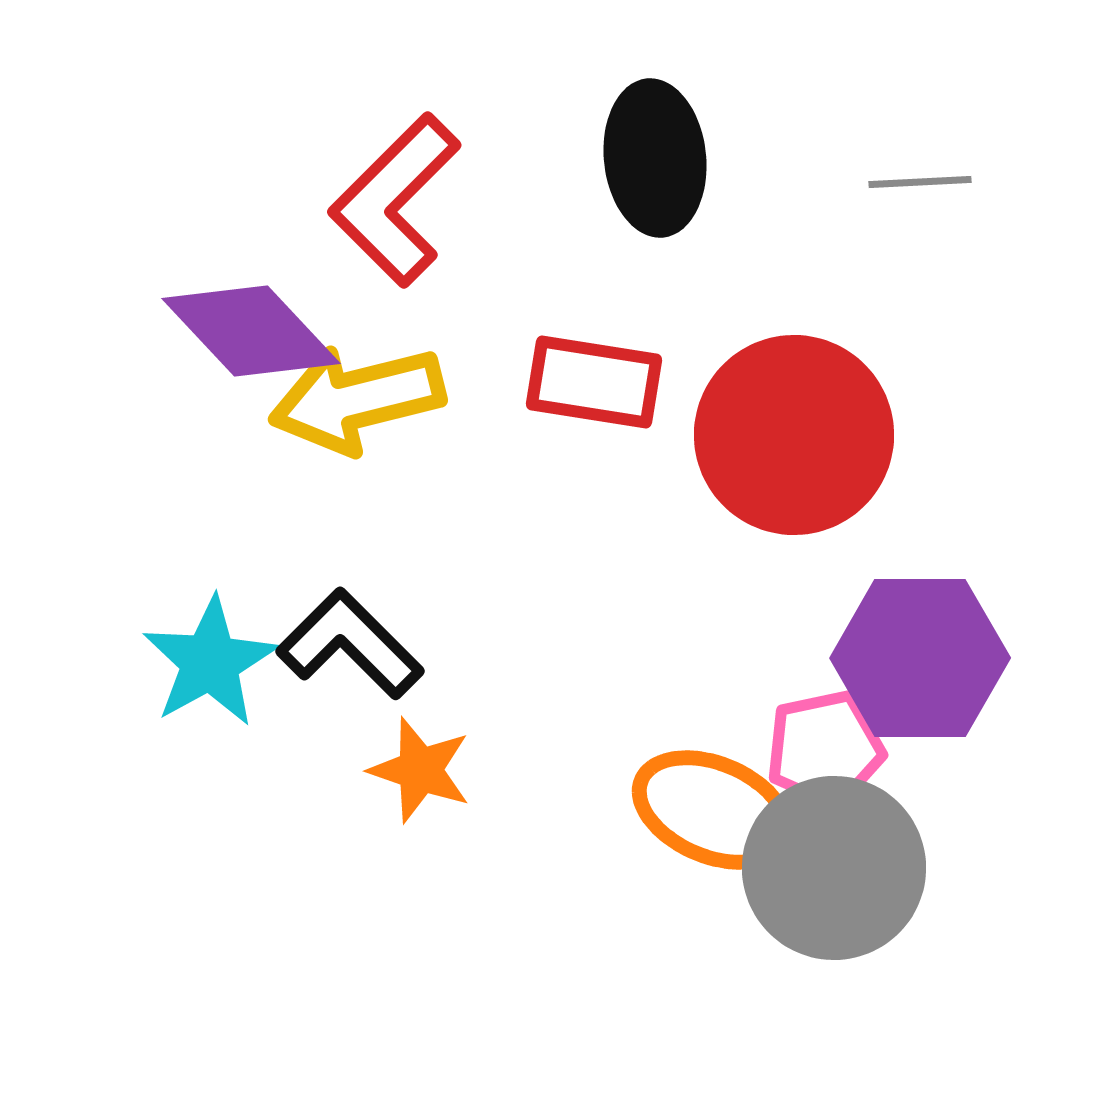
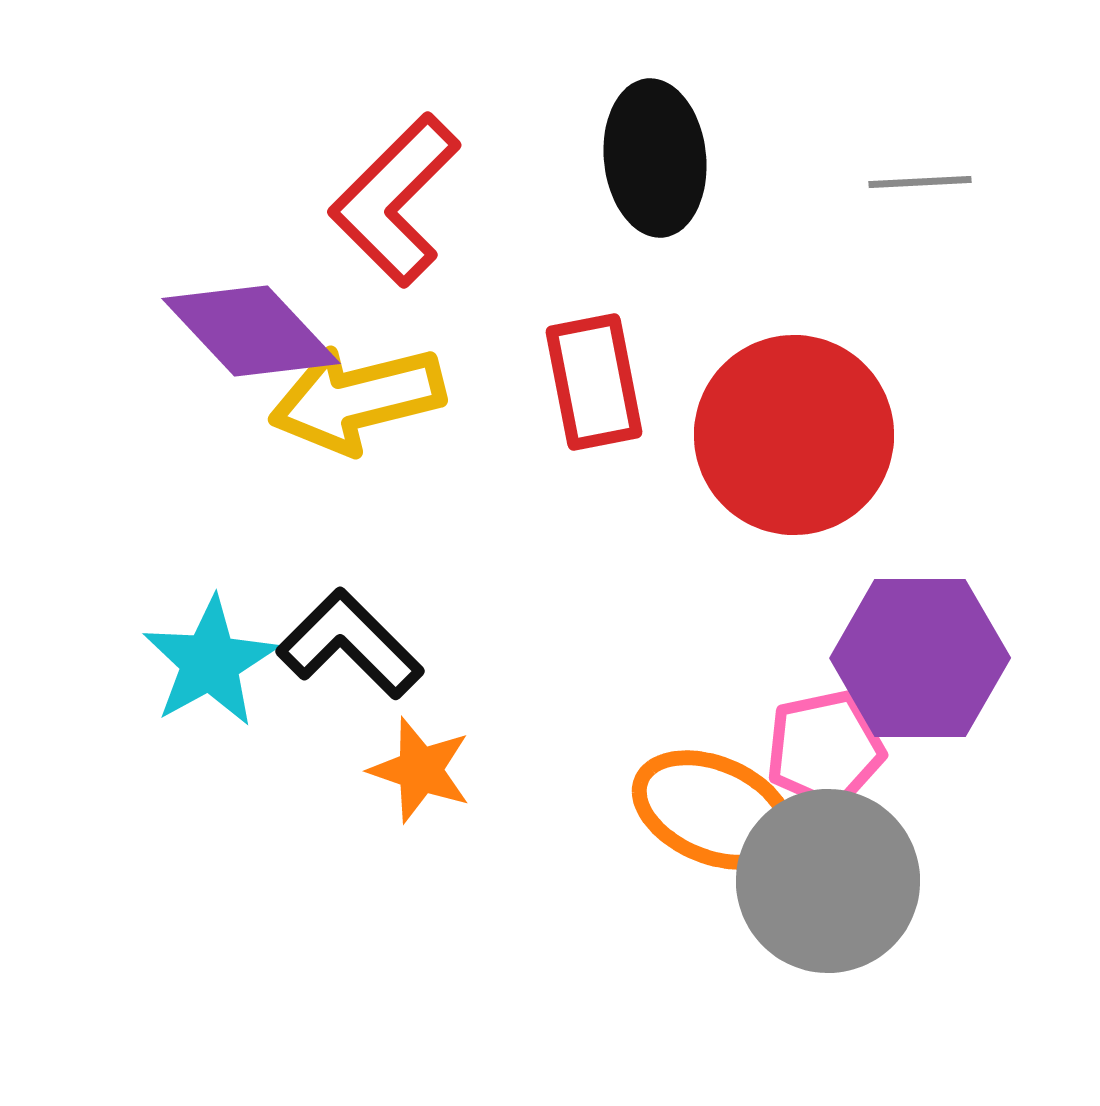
red rectangle: rotated 70 degrees clockwise
gray circle: moved 6 px left, 13 px down
